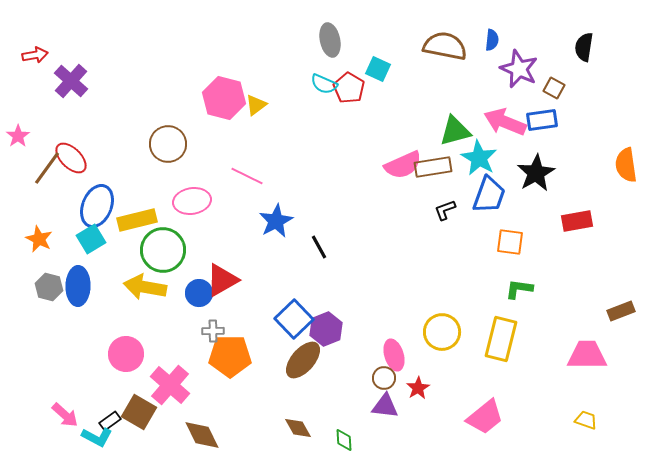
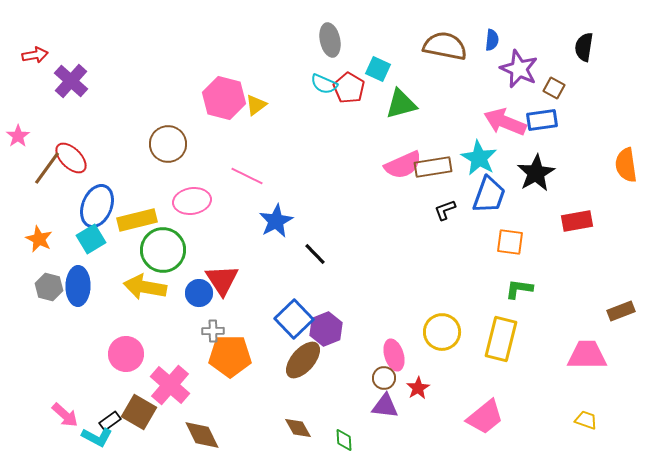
green triangle at (455, 131): moved 54 px left, 27 px up
black line at (319, 247): moved 4 px left, 7 px down; rotated 15 degrees counterclockwise
red triangle at (222, 280): rotated 33 degrees counterclockwise
